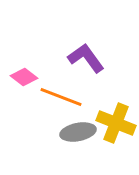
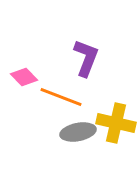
purple L-shape: rotated 57 degrees clockwise
pink diamond: rotated 8 degrees clockwise
yellow cross: rotated 9 degrees counterclockwise
